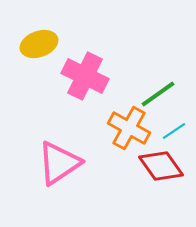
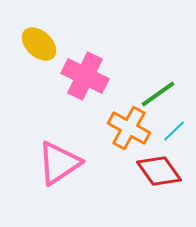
yellow ellipse: rotated 63 degrees clockwise
cyan line: rotated 10 degrees counterclockwise
red diamond: moved 2 px left, 5 px down
